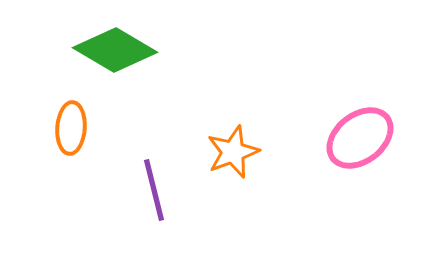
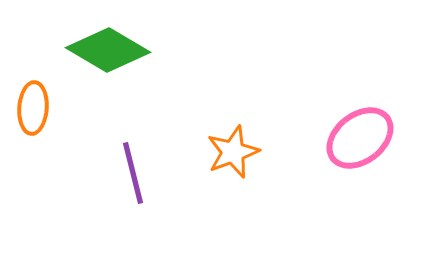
green diamond: moved 7 px left
orange ellipse: moved 38 px left, 20 px up
purple line: moved 21 px left, 17 px up
